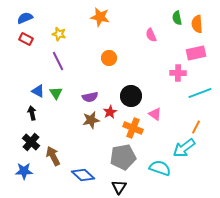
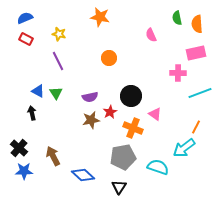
black cross: moved 12 px left, 6 px down
cyan semicircle: moved 2 px left, 1 px up
